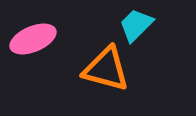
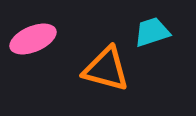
cyan trapezoid: moved 16 px right, 7 px down; rotated 27 degrees clockwise
